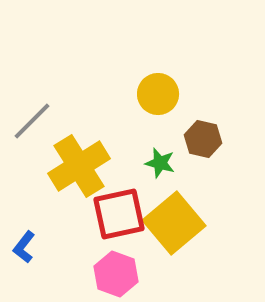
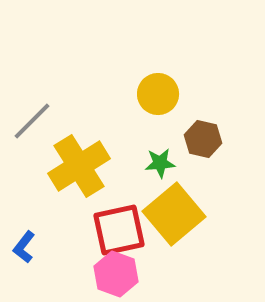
green star: rotated 20 degrees counterclockwise
red square: moved 16 px down
yellow square: moved 9 px up
